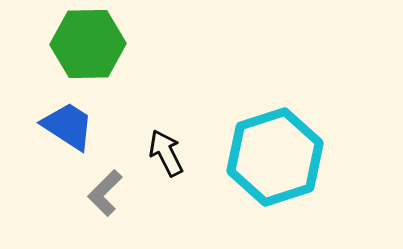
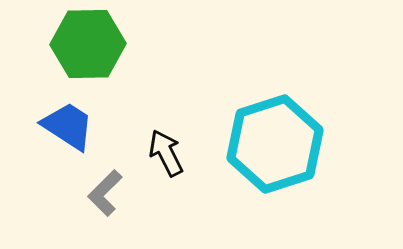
cyan hexagon: moved 13 px up
